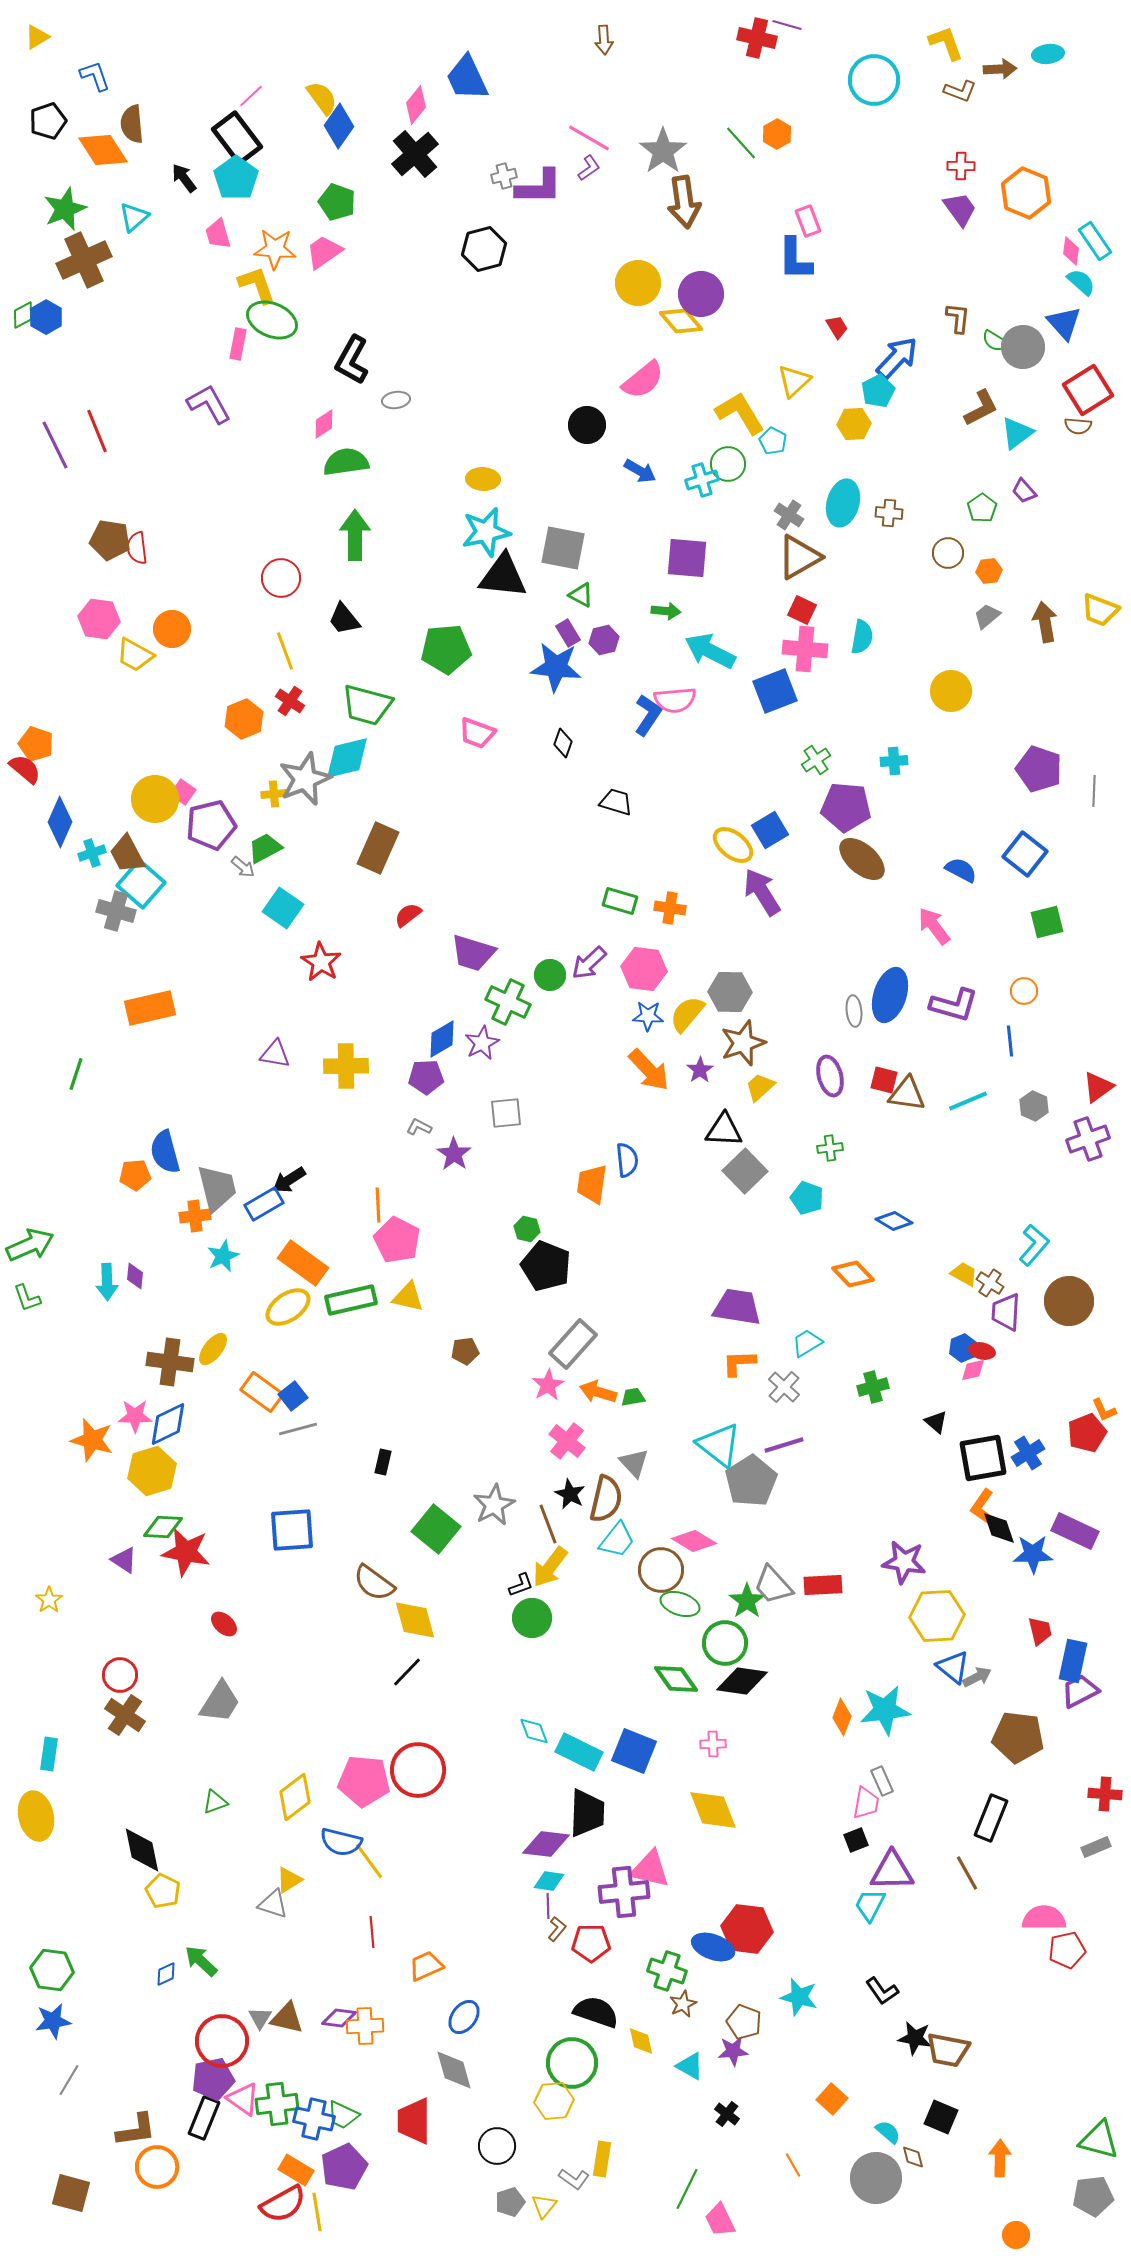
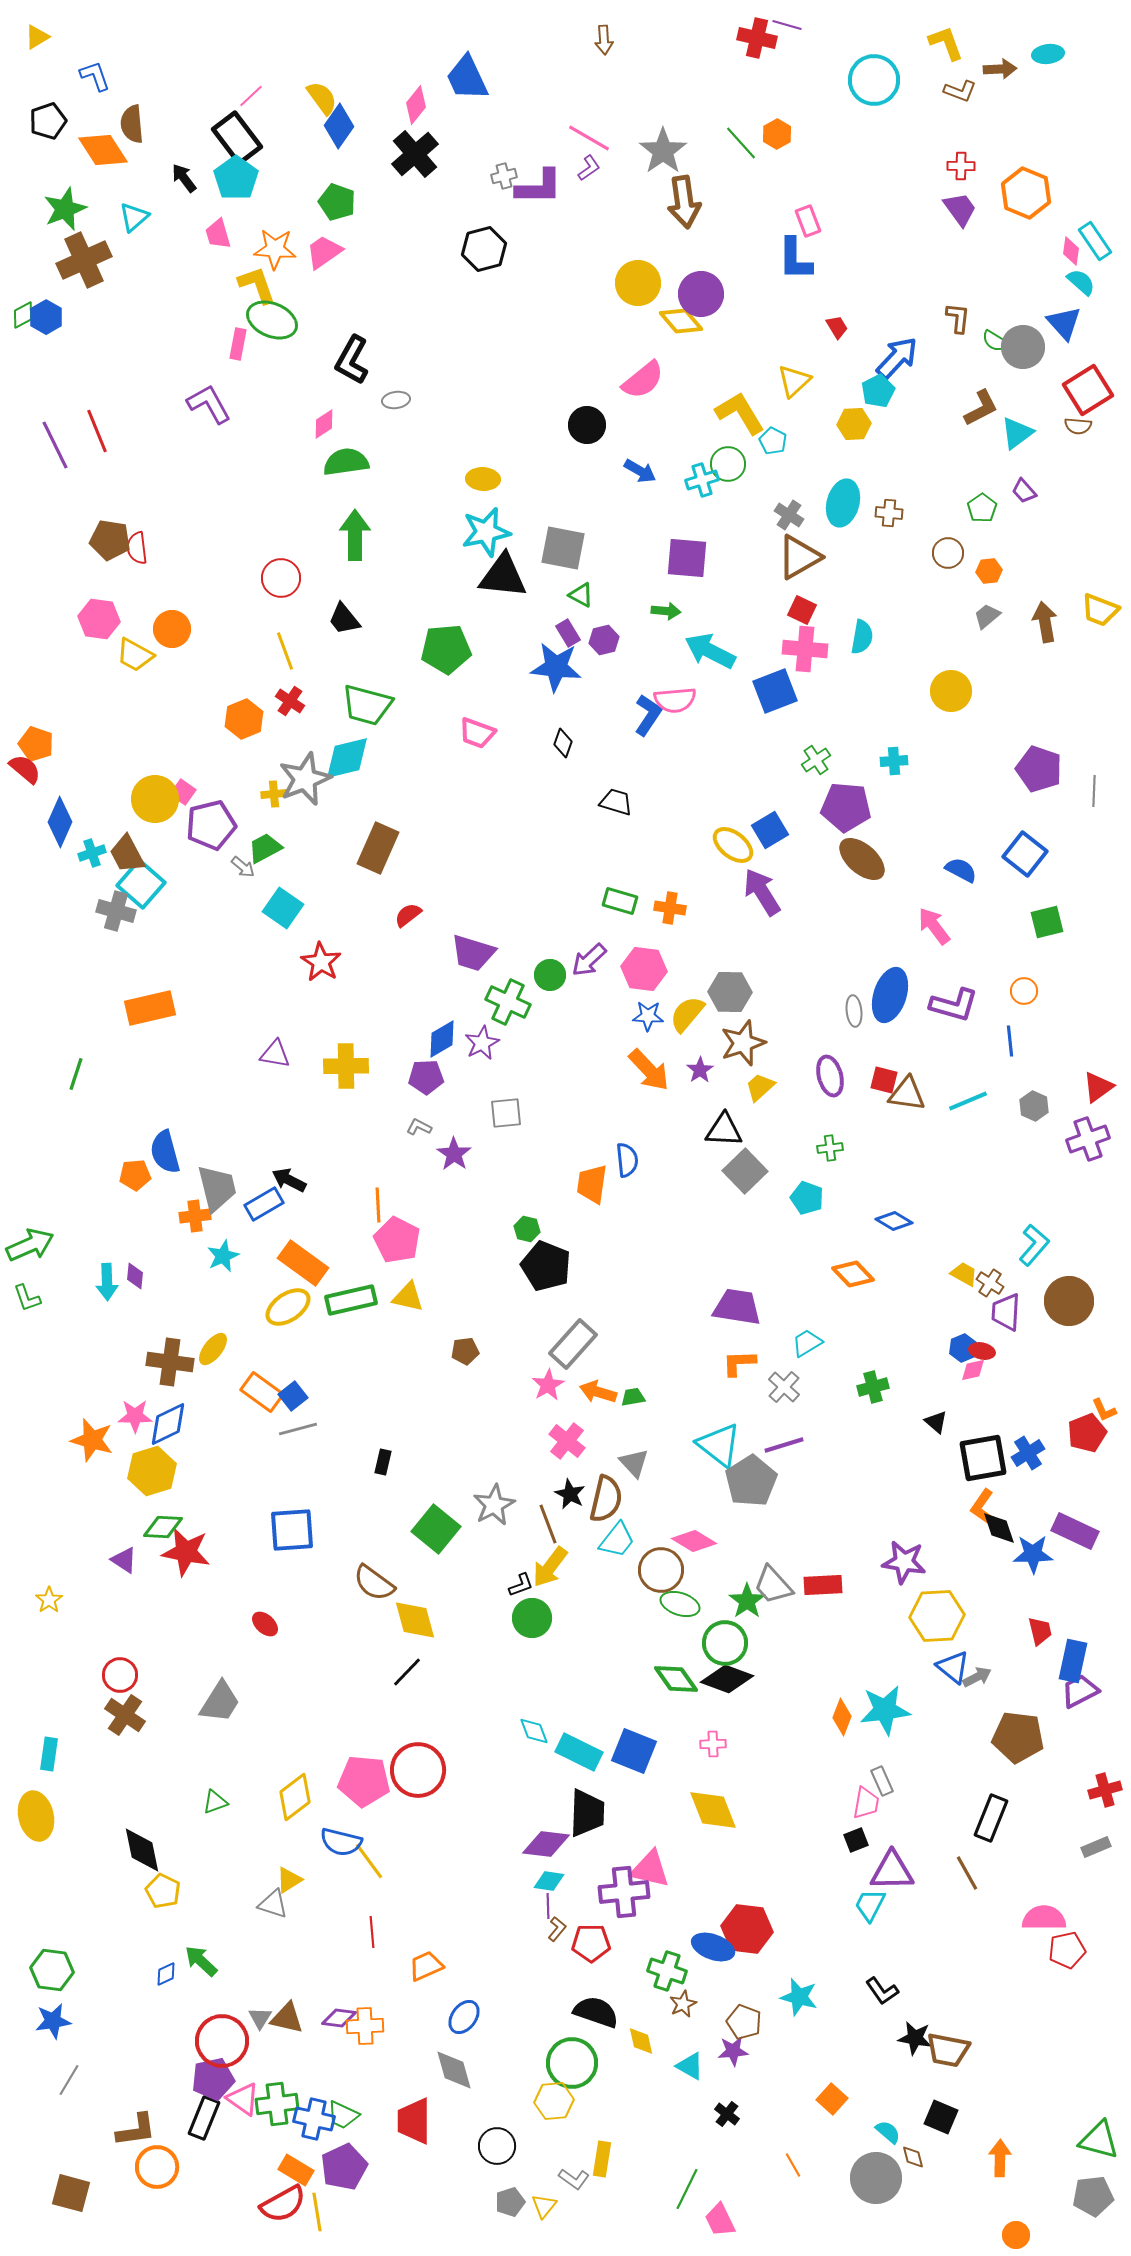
purple arrow at (589, 963): moved 3 px up
black arrow at (289, 1180): rotated 60 degrees clockwise
red ellipse at (224, 1624): moved 41 px right
black diamond at (742, 1681): moved 15 px left, 2 px up; rotated 12 degrees clockwise
red cross at (1105, 1794): moved 4 px up; rotated 20 degrees counterclockwise
